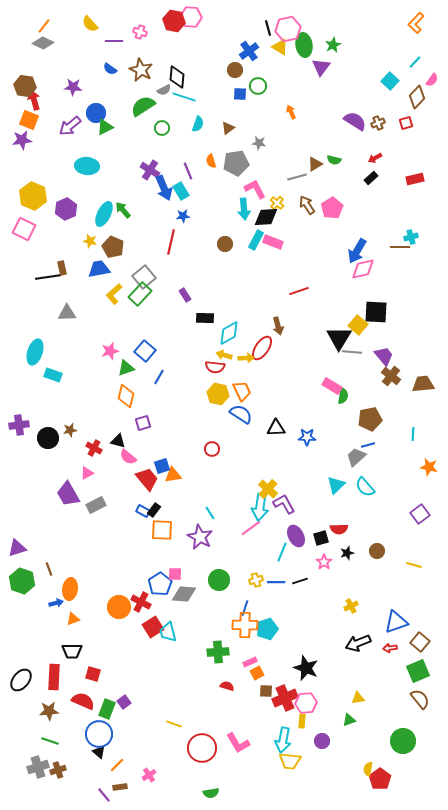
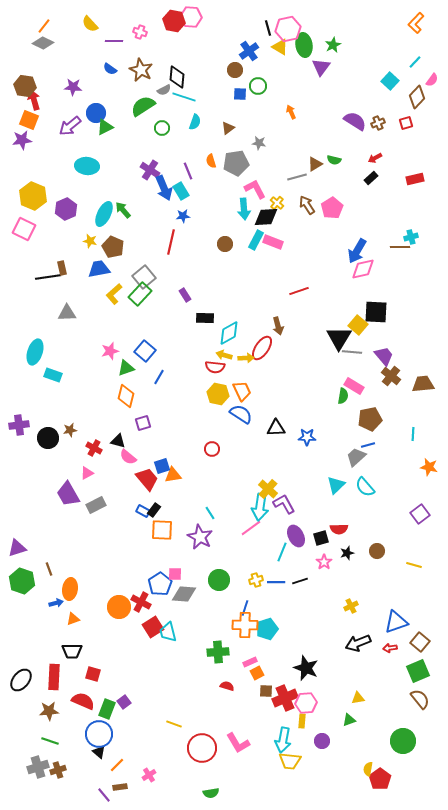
cyan semicircle at (198, 124): moved 3 px left, 2 px up
pink rectangle at (332, 386): moved 22 px right
